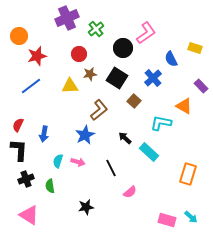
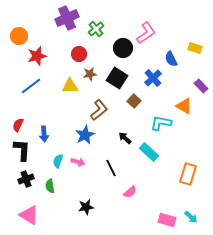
blue arrow: rotated 14 degrees counterclockwise
black L-shape: moved 3 px right
